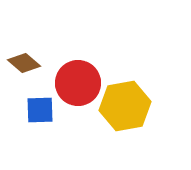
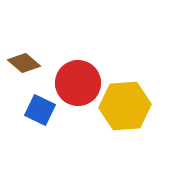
yellow hexagon: rotated 6 degrees clockwise
blue square: rotated 28 degrees clockwise
